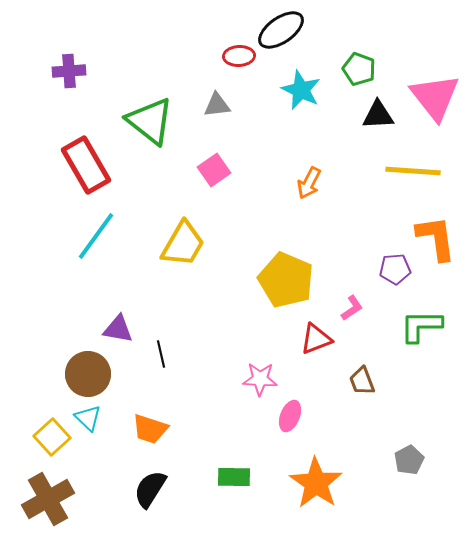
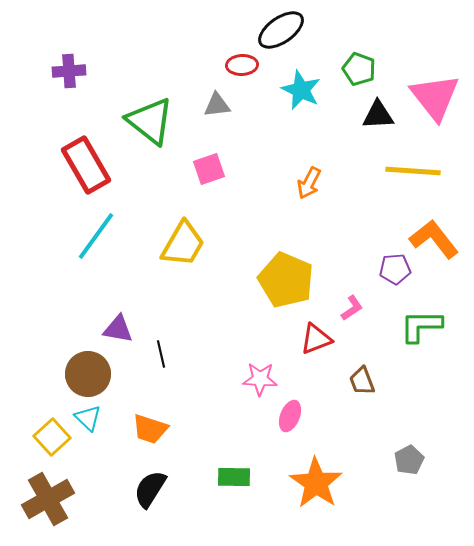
red ellipse: moved 3 px right, 9 px down
pink square: moved 5 px left, 1 px up; rotated 16 degrees clockwise
orange L-shape: moved 2 px left, 1 px down; rotated 30 degrees counterclockwise
